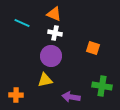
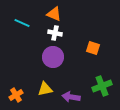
purple circle: moved 2 px right, 1 px down
yellow triangle: moved 9 px down
green cross: rotated 30 degrees counterclockwise
orange cross: rotated 32 degrees counterclockwise
